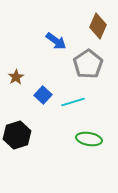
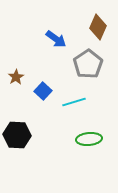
brown diamond: moved 1 px down
blue arrow: moved 2 px up
blue square: moved 4 px up
cyan line: moved 1 px right
black hexagon: rotated 20 degrees clockwise
green ellipse: rotated 15 degrees counterclockwise
